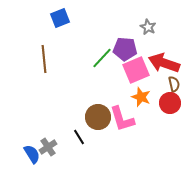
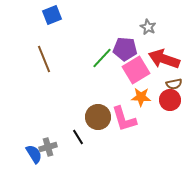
blue square: moved 8 px left, 3 px up
brown line: rotated 16 degrees counterclockwise
red arrow: moved 4 px up
pink square: rotated 8 degrees counterclockwise
brown semicircle: rotated 91 degrees clockwise
orange star: rotated 18 degrees counterclockwise
red circle: moved 3 px up
pink L-shape: moved 2 px right
black line: moved 1 px left
gray cross: rotated 18 degrees clockwise
blue semicircle: moved 2 px right
